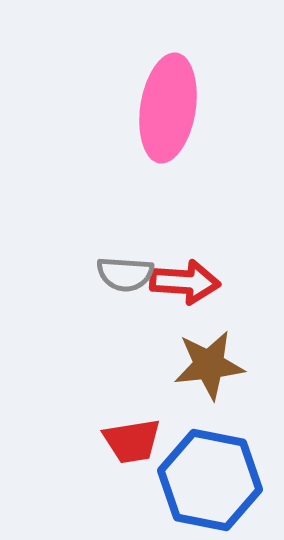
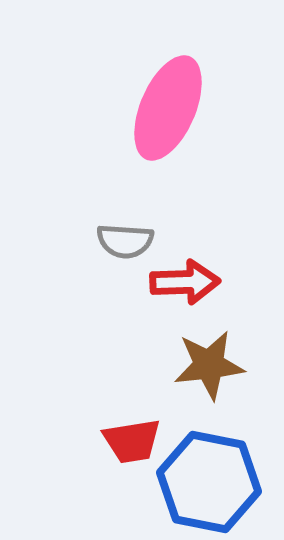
pink ellipse: rotated 14 degrees clockwise
gray semicircle: moved 33 px up
red arrow: rotated 6 degrees counterclockwise
blue hexagon: moved 1 px left, 2 px down
